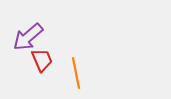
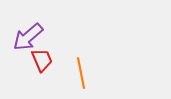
orange line: moved 5 px right
